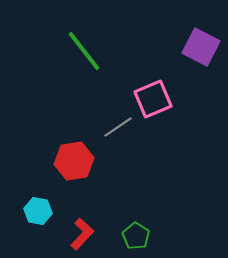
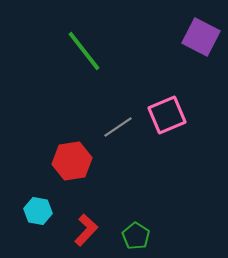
purple square: moved 10 px up
pink square: moved 14 px right, 16 px down
red hexagon: moved 2 px left
red L-shape: moved 4 px right, 4 px up
